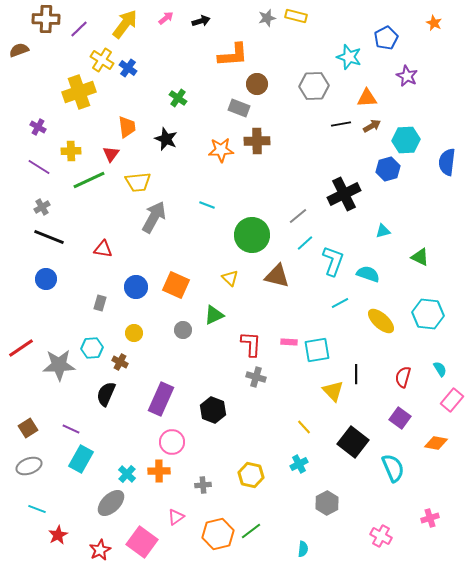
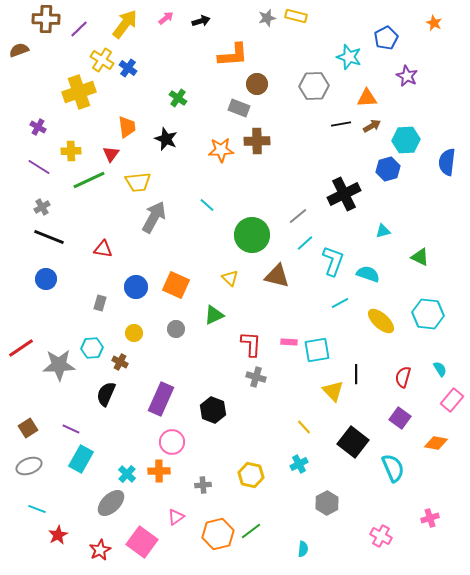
cyan line at (207, 205): rotated 21 degrees clockwise
gray circle at (183, 330): moved 7 px left, 1 px up
